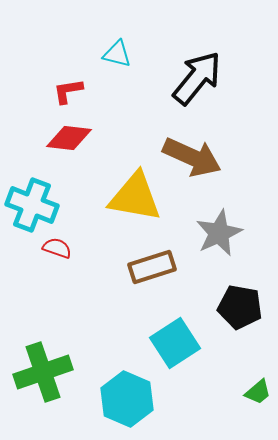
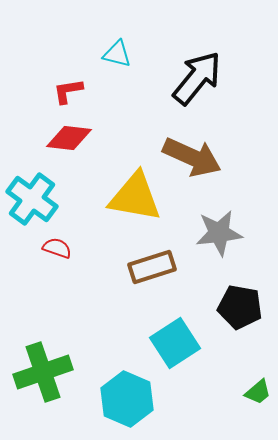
cyan cross: moved 6 px up; rotated 15 degrees clockwise
gray star: rotated 18 degrees clockwise
